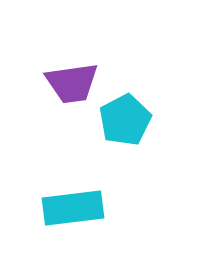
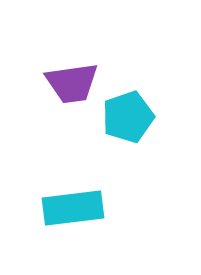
cyan pentagon: moved 3 px right, 3 px up; rotated 9 degrees clockwise
